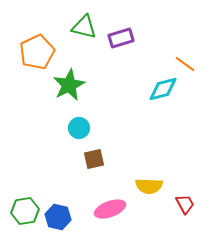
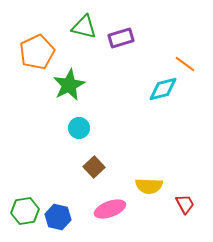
brown square: moved 8 px down; rotated 30 degrees counterclockwise
